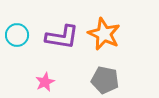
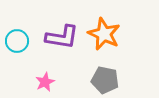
cyan circle: moved 6 px down
